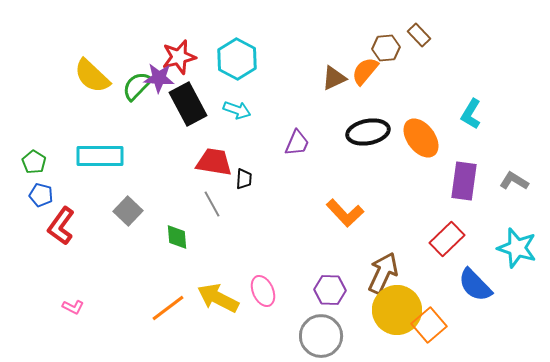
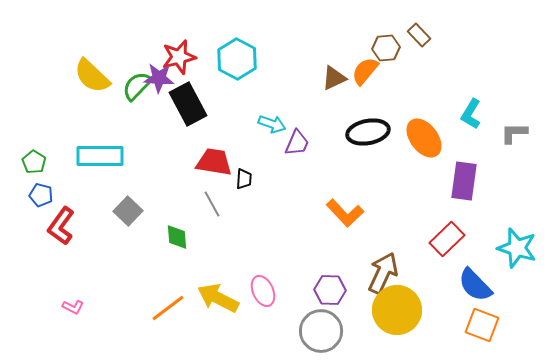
cyan arrow: moved 35 px right, 14 px down
orange ellipse: moved 3 px right
gray L-shape: moved 48 px up; rotated 32 degrees counterclockwise
orange square: moved 53 px right; rotated 28 degrees counterclockwise
gray circle: moved 5 px up
